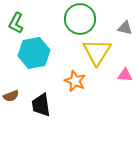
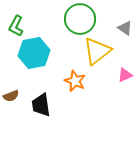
green L-shape: moved 3 px down
gray triangle: rotated 21 degrees clockwise
yellow triangle: moved 1 px up; rotated 20 degrees clockwise
pink triangle: rotated 28 degrees counterclockwise
